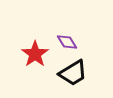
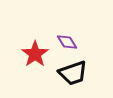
black trapezoid: rotated 12 degrees clockwise
